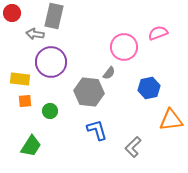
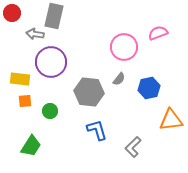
gray semicircle: moved 10 px right, 6 px down
